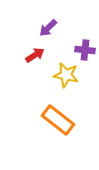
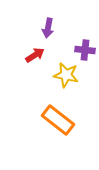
purple arrow: rotated 36 degrees counterclockwise
